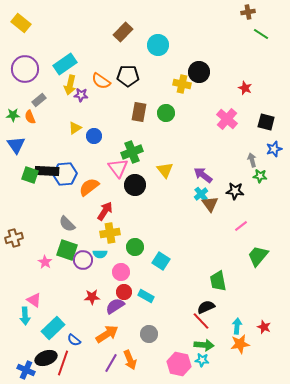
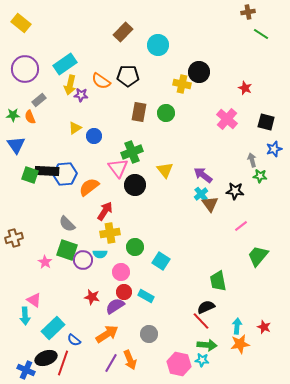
red star at (92, 297): rotated 14 degrees clockwise
green arrow at (204, 345): moved 3 px right
